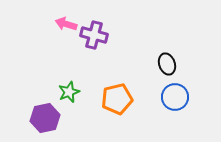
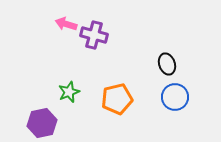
purple hexagon: moved 3 px left, 5 px down
